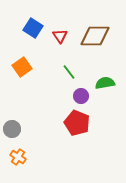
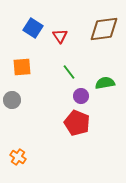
brown diamond: moved 9 px right, 7 px up; rotated 8 degrees counterclockwise
orange square: rotated 30 degrees clockwise
gray circle: moved 29 px up
